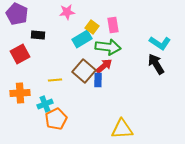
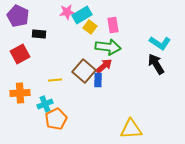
purple pentagon: moved 1 px right, 2 px down
yellow square: moved 2 px left
black rectangle: moved 1 px right, 1 px up
cyan rectangle: moved 24 px up
yellow triangle: moved 9 px right
